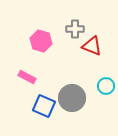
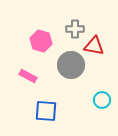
red triangle: moved 2 px right; rotated 10 degrees counterclockwise
pink rectangle: moved 1 px right, 1 px up
cyan circle: moved 4 px left, 14 px down
gray circle: moved 1 px left, 33 px up
blue square: moved 2 px right, 5 px down; rotated 20 degrees counterclockwise
